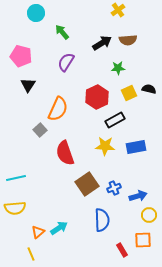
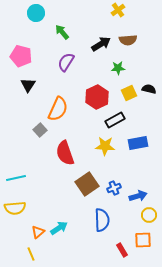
black arrow: moved 1 px left, 1 px down
blue rectangle: moved 2 px right, 4 px up
